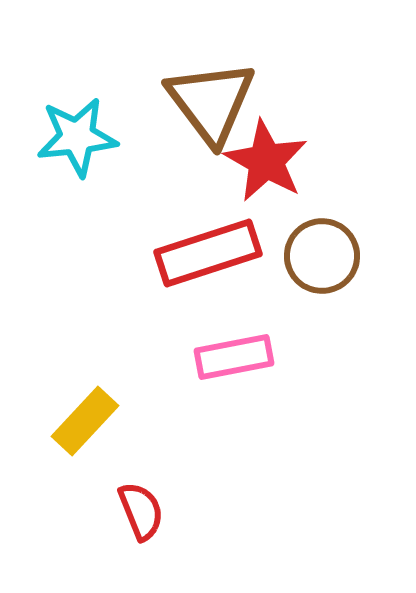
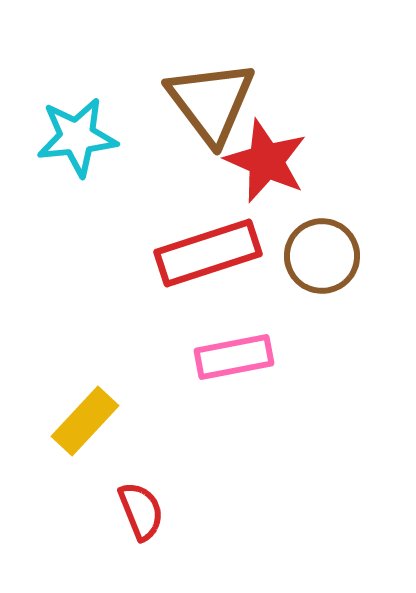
red star: rotated 6 degrees counterclockwise
